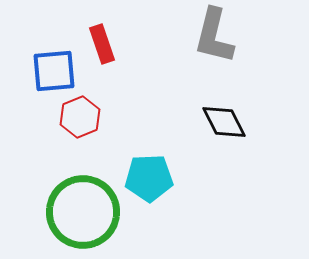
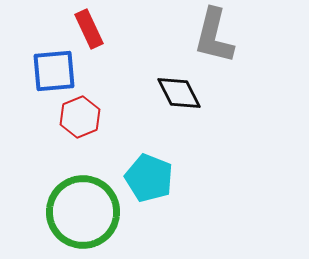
red rectangle: moved 13 px left, 15 px up; rotated 6 degrees counterclockwise
black diamond: moved 45 px left, 29 px up
cyan pentagon: rotated 24 degrees clockwise
